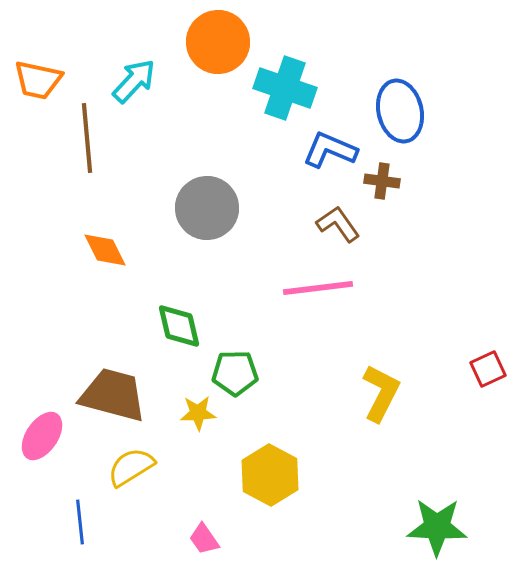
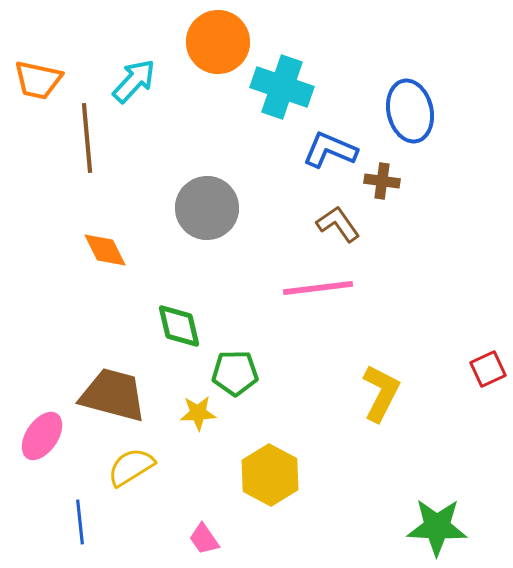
cyan cross: moved 3 px left, 1 px up
blue ellipse: moved 10 px right
